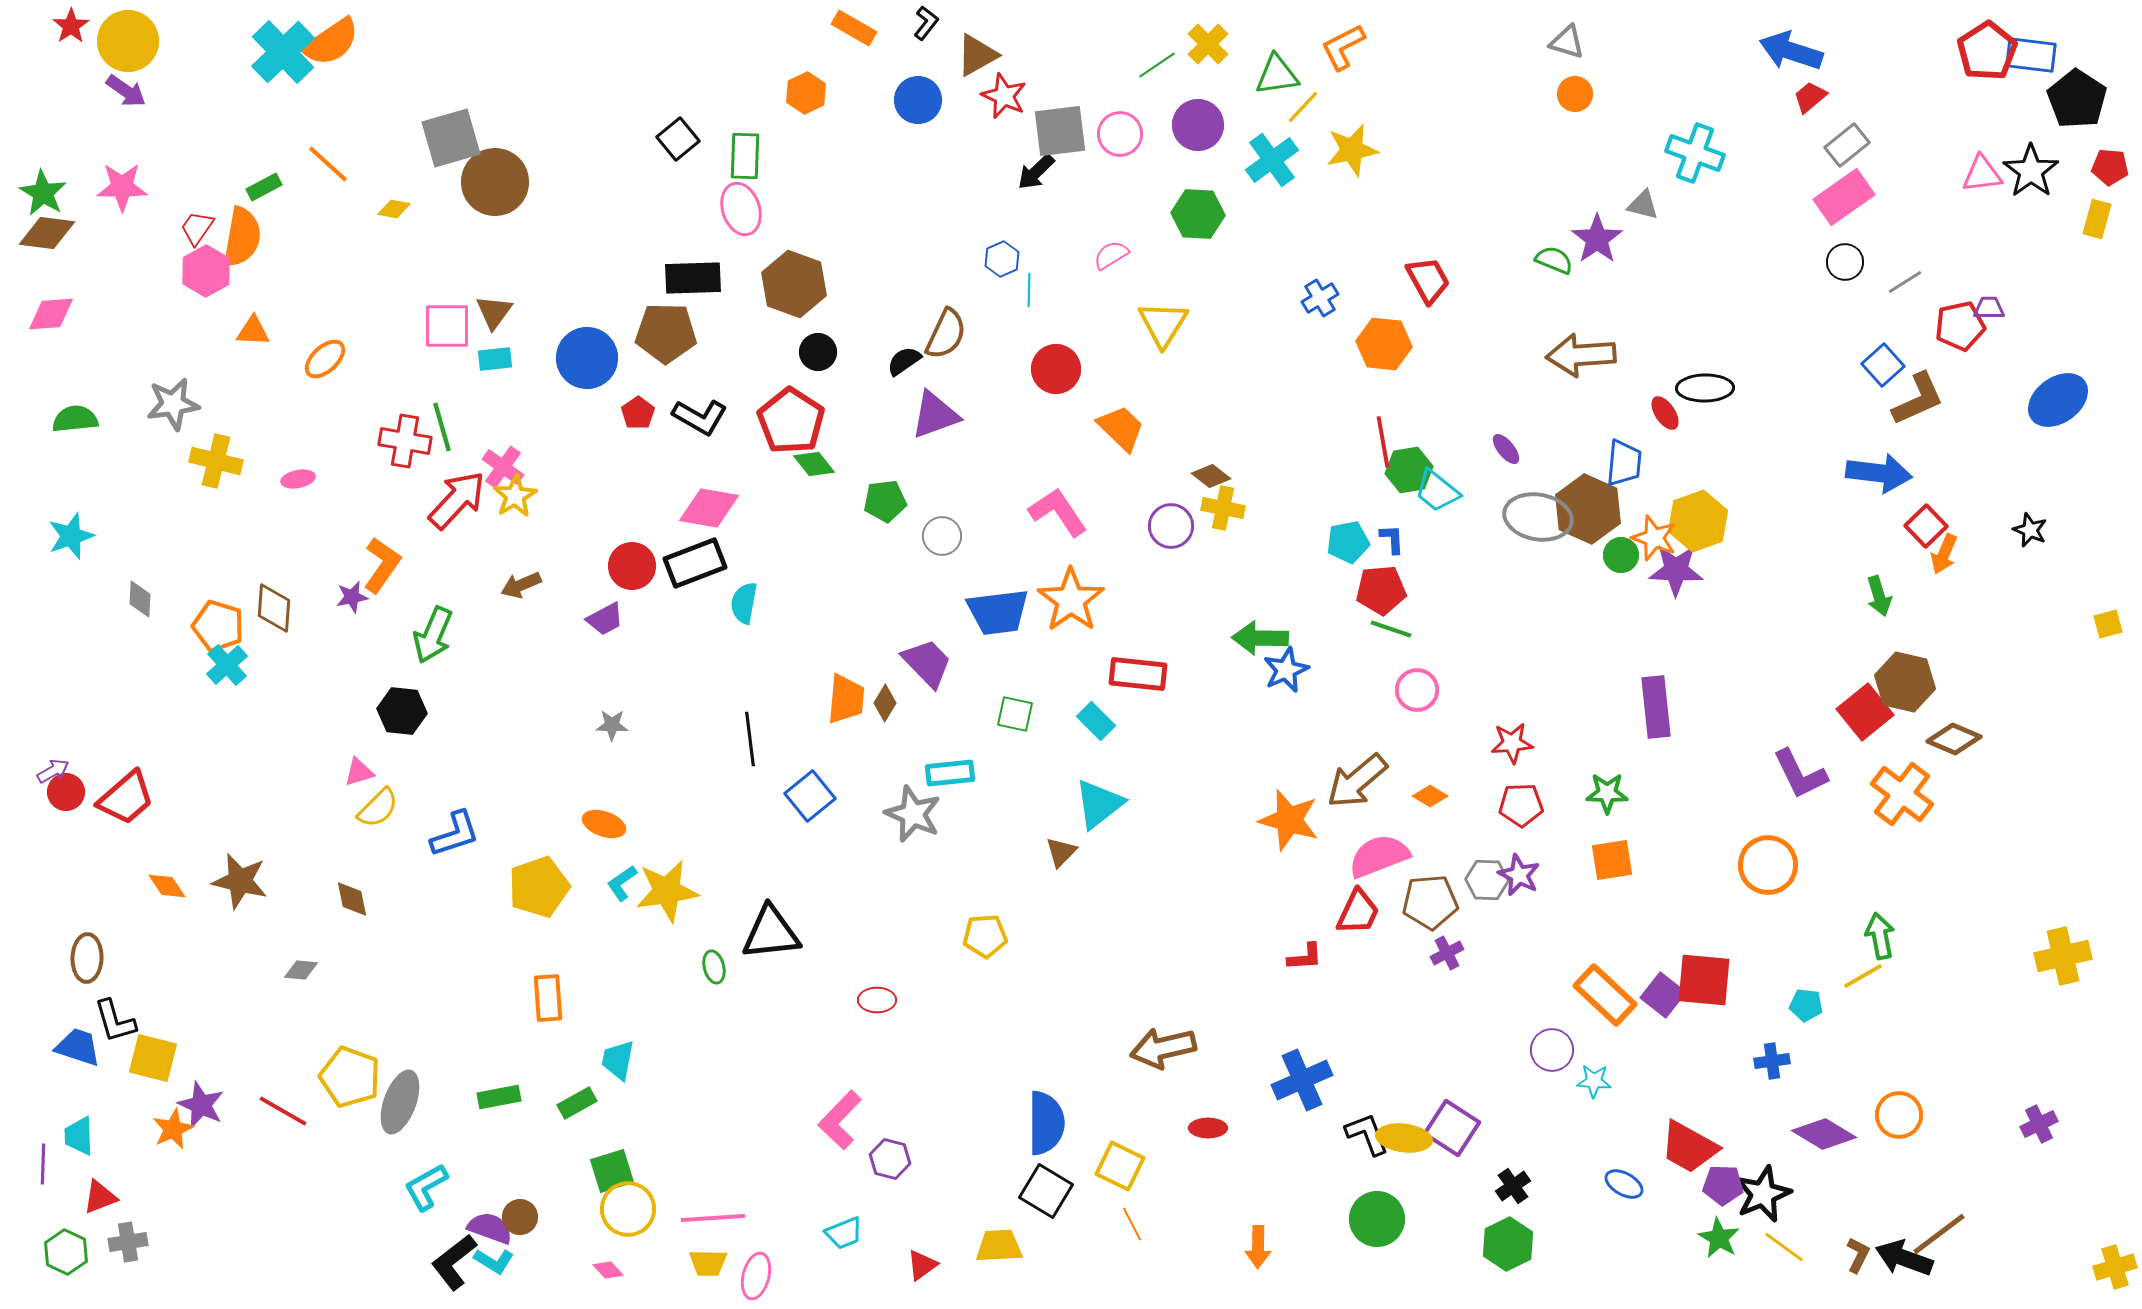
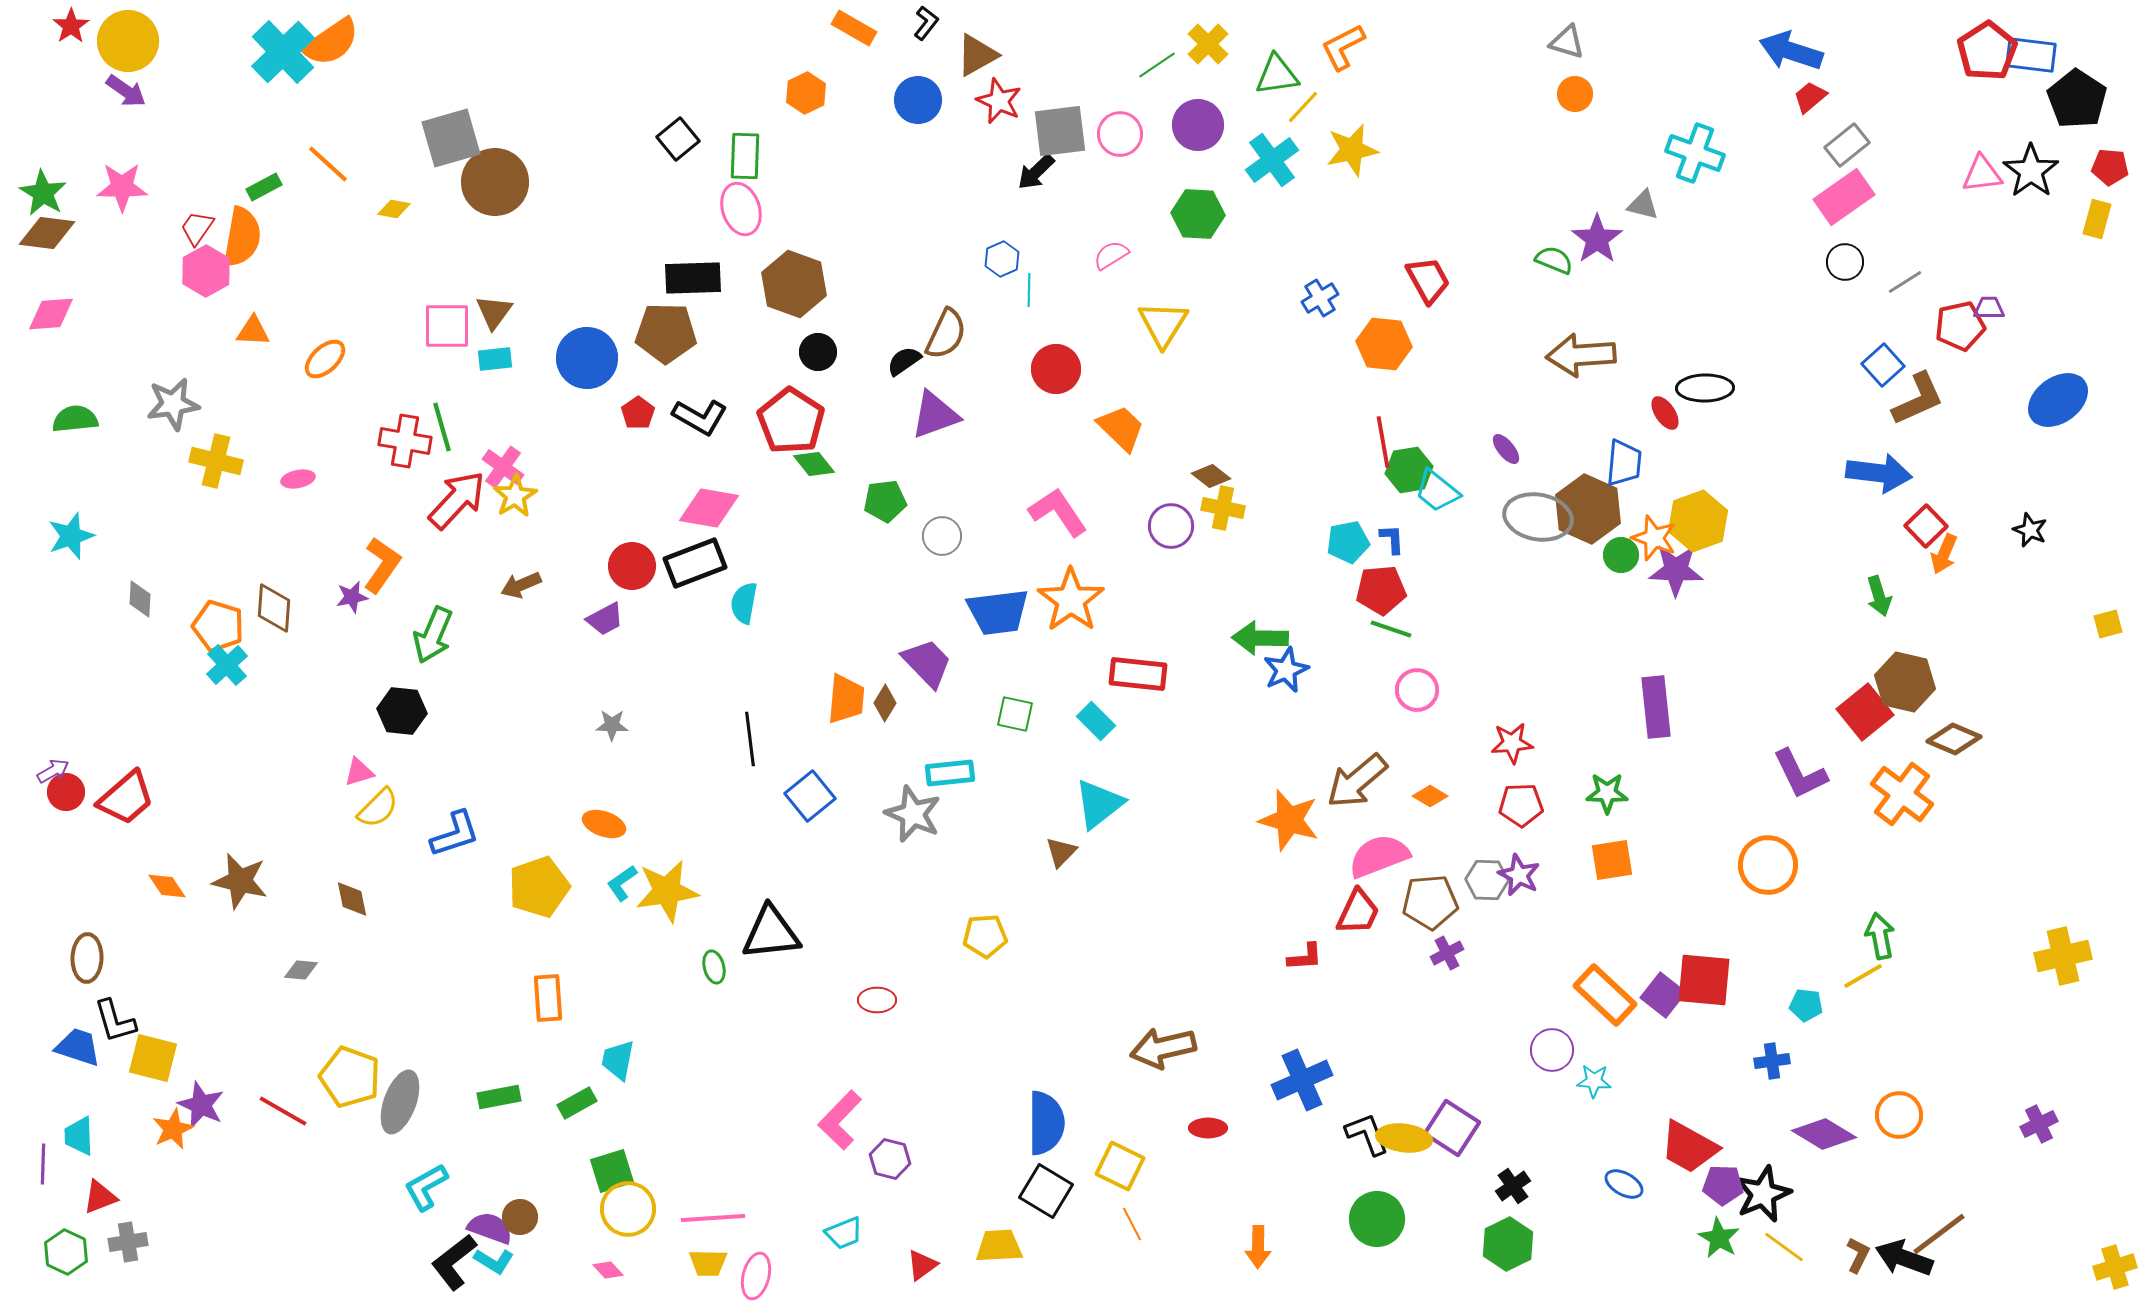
red star at (1004, 96): moved 5 px left, 5 px down
